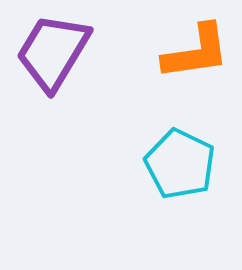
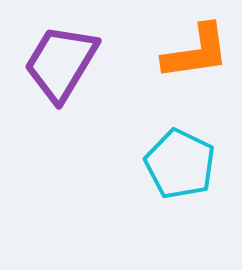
purple trapezoid: moved 8 px right, 11 px down
